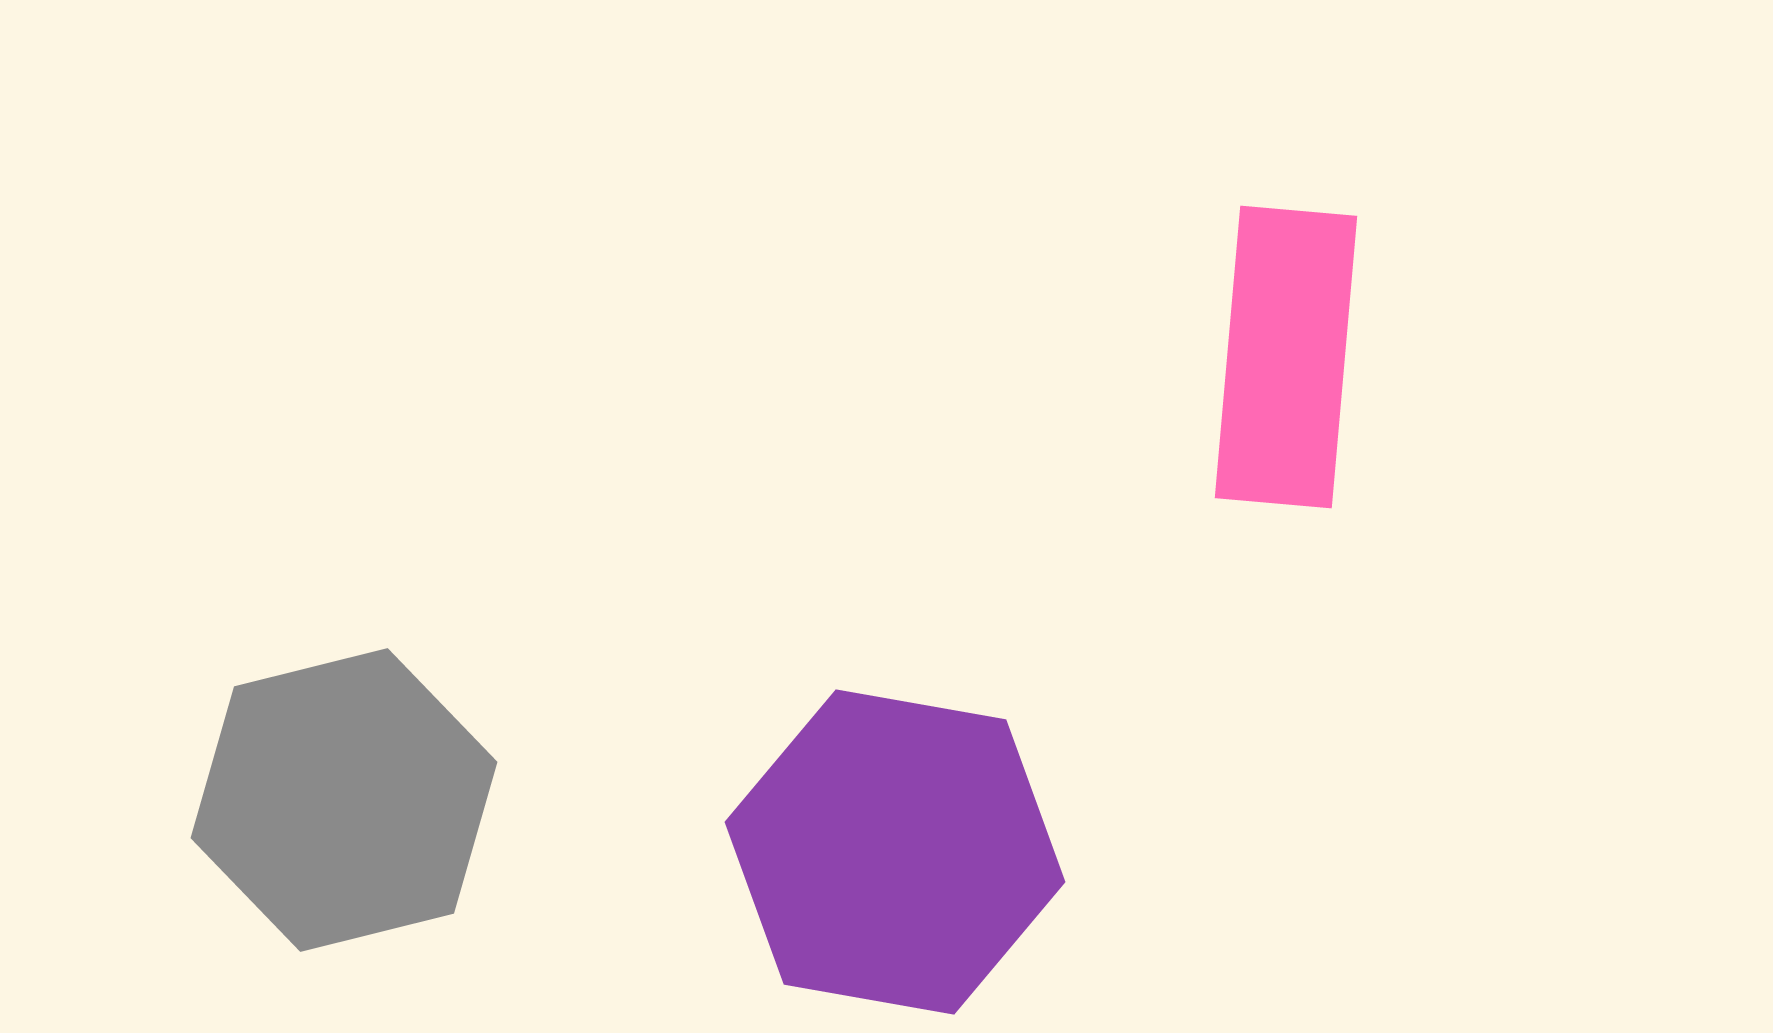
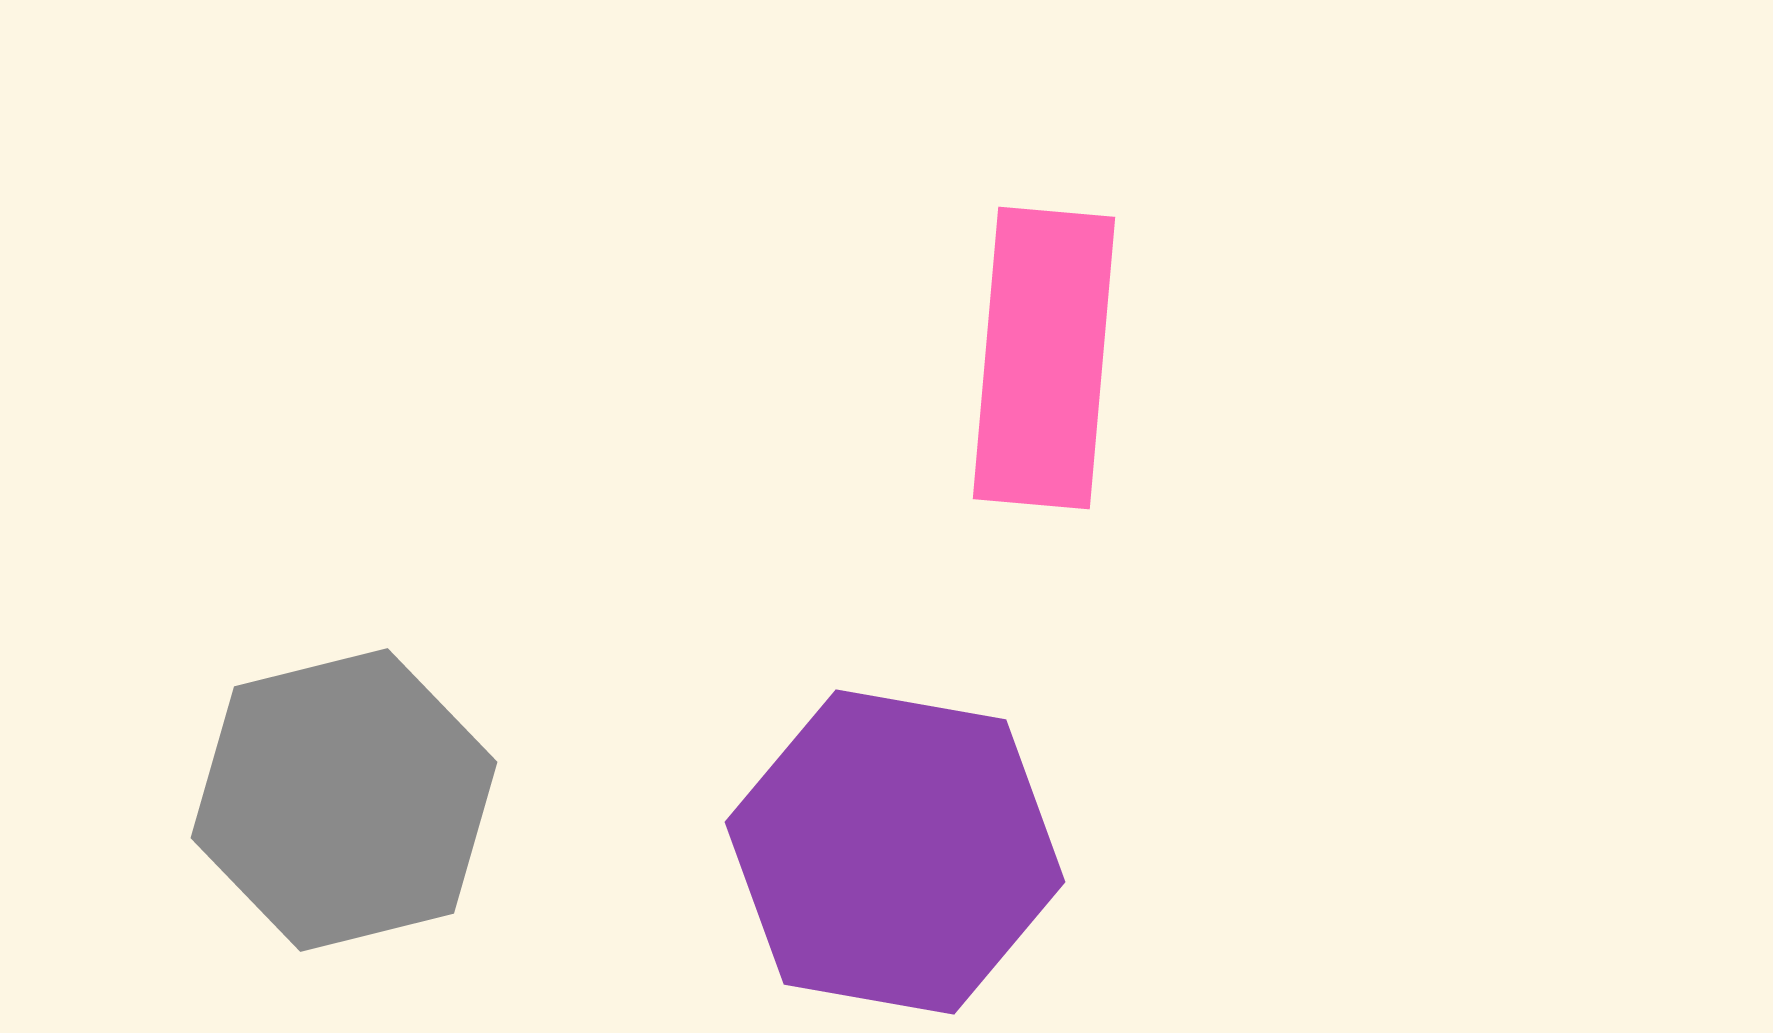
pink rectangle: moved 242 px left, 1 px down
